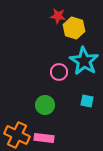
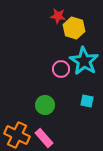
pink circle: moved 2 px right, 3 px up
pink rectangle: rotated 42 degrees clockwise
